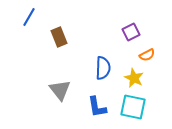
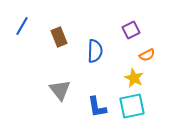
blue line: moved 7 px left, 9 px down
purple square: moved 2 px up
blue semicircle: moved 8 px left, 17 px up
cyan square: moved 1 px left, 1 px up; rotated 24 degrees counterclockwise
